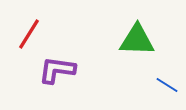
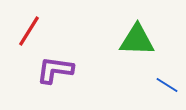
red line: moved 3 px up
purple L-shape: moved 2 px left
